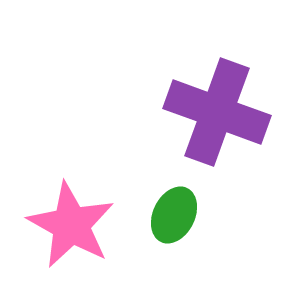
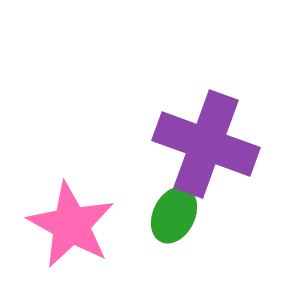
purple cross: moved 11 px left, 32 px down
